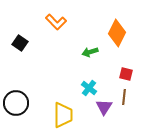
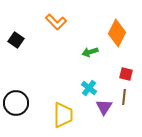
black square: moved 4 px left, 3 px up
